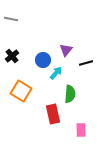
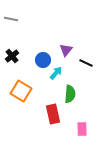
black line: rotated 40 degrees clockwise
pink rectangle: moved 1 px right, 1 px up
